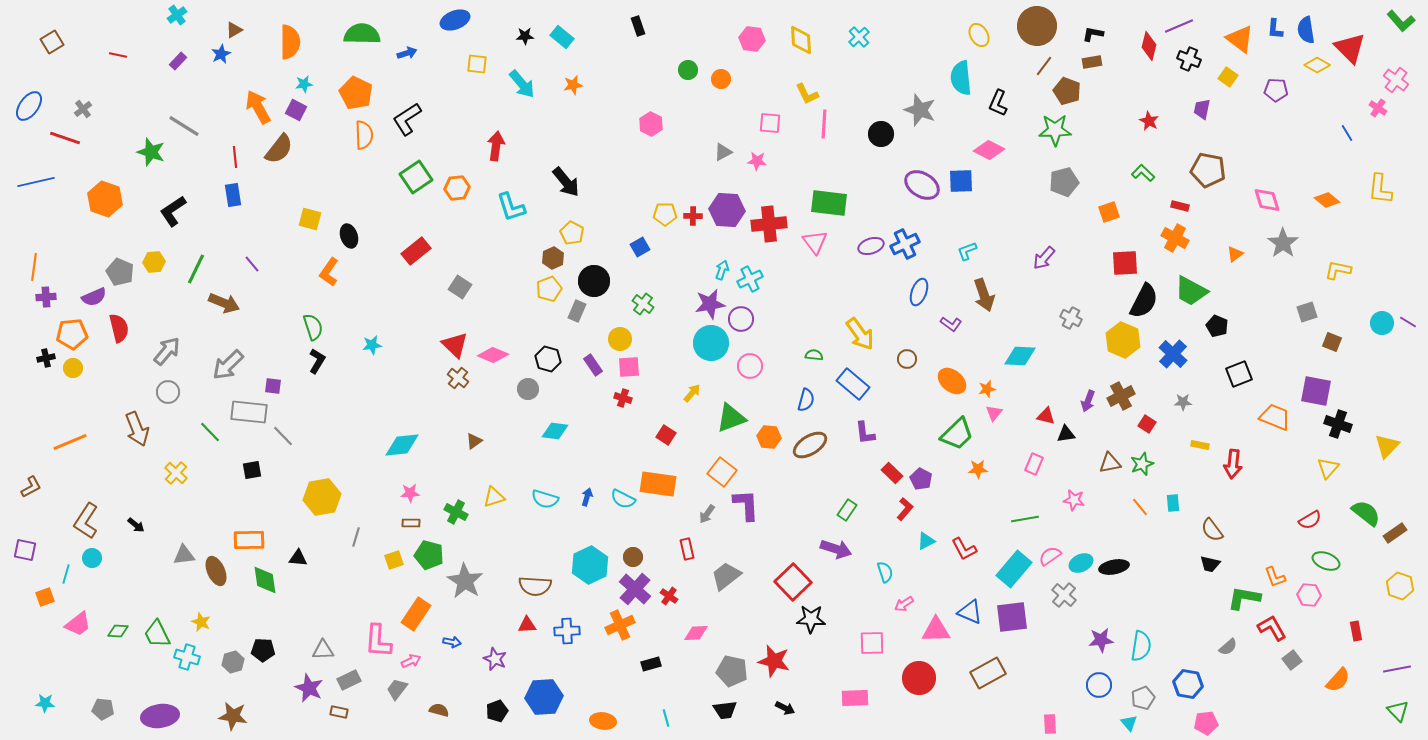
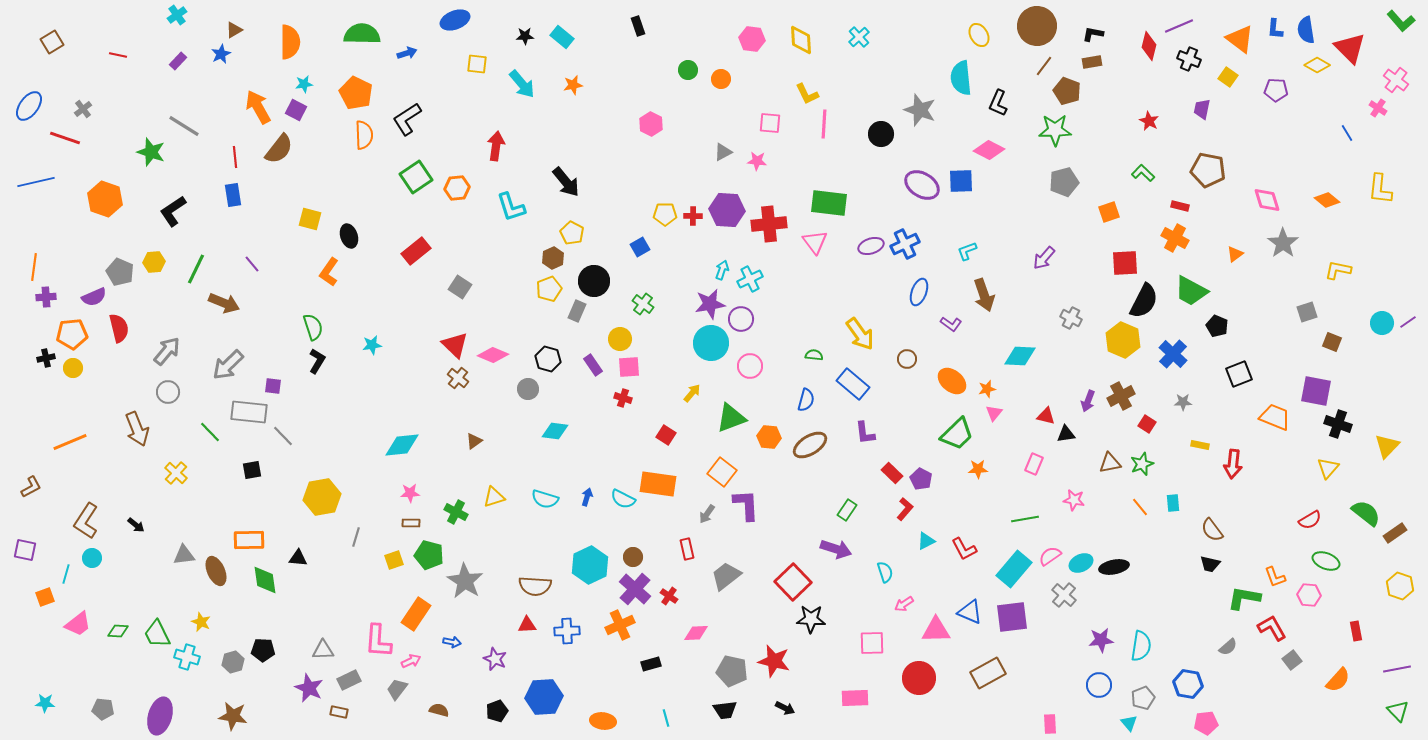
purple line at (1408, 322): rotated 66 degrees counterclockwise
purple ellipse at (160, 716): rotated 66 degrees counterclockwise
